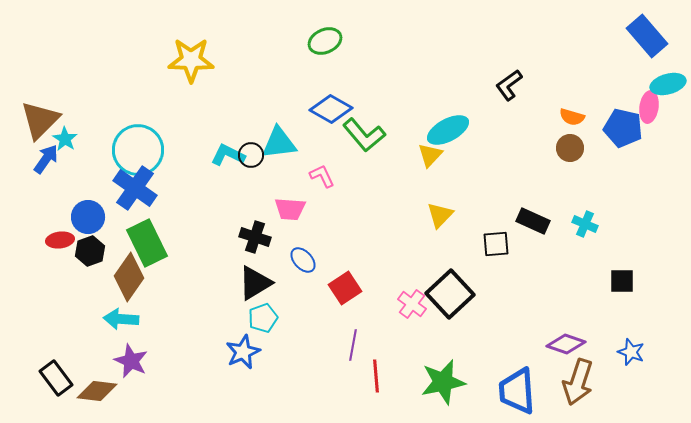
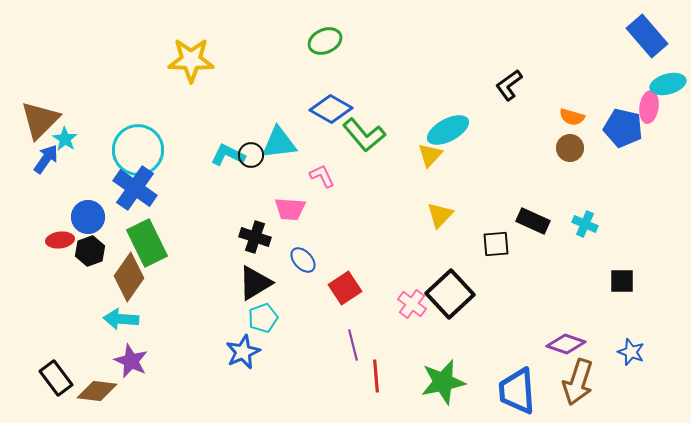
purple line at (353, 345): rotated 24 degrees counterclockwise
